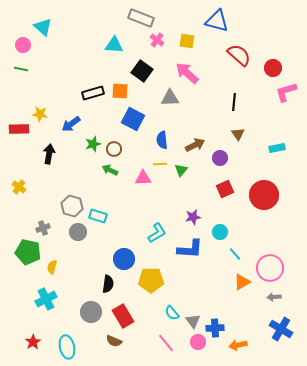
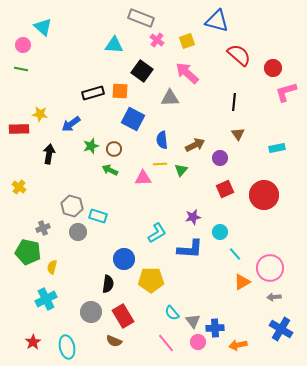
yellow square at (187, 41): rotated 28 degrees counterclockwise
green star at (93, 144): moved 2 px left, 2 px down
